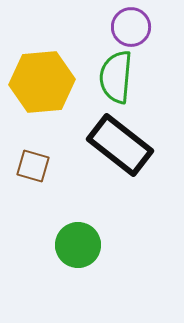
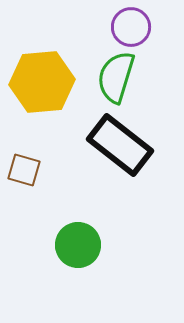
green semicircle: rotated 12 degrees clockwise
brown square: moved 9 px left, 4 px down
